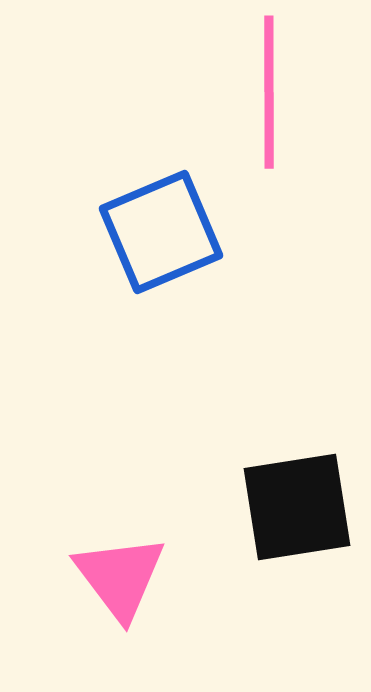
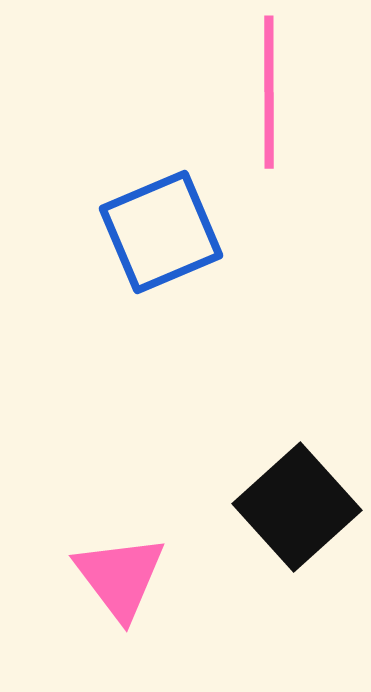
black square: rotated 33 degrees counterclockwise
